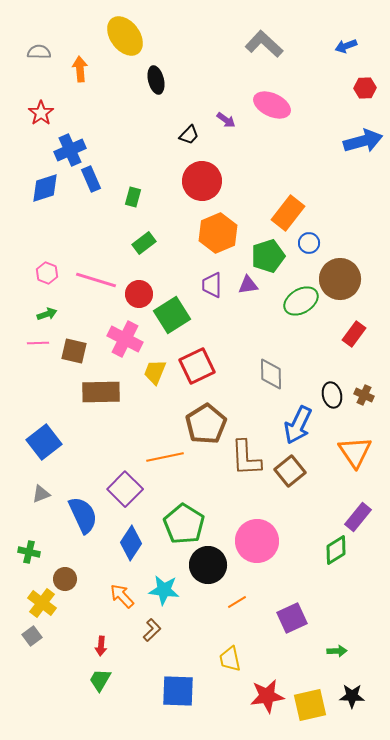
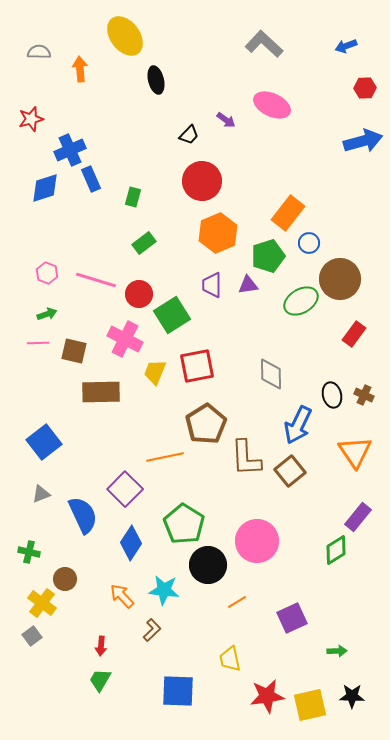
red star at (41, 113): moved 10 px left, 6 px down; rotated 20 degrees clockwise
red square at (197, 366): rotated 15 degrees clockwise
